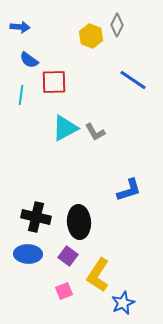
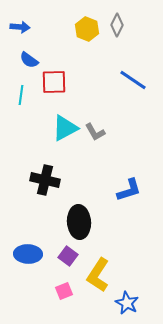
yellow hexagon: moved 4 px left, 7 px up
black cross: moved 9 px right, 37 px up
blue star: moved 4 px right; rotated 20 degrees counterclockwise
